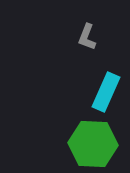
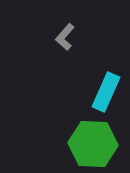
gray L-shape: moved 22 px left; rotated 20 degrees clockwise
